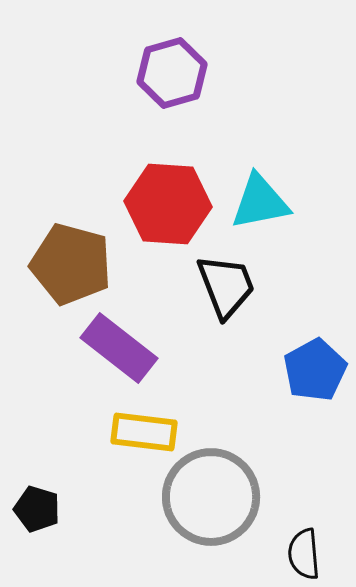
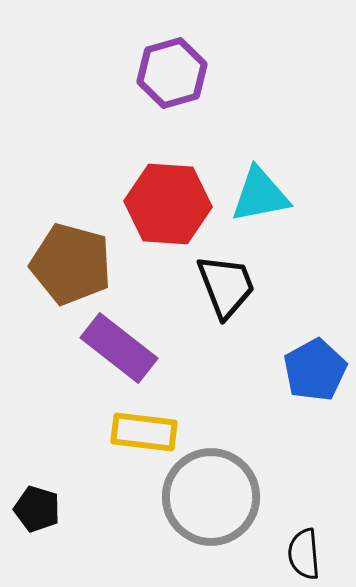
cyan triangle: moved 7 px up
